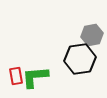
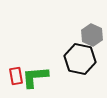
gray hexagon: rotated 25 degrees counterclockwise
black hexagon: rotated 20 degrees clockwise
